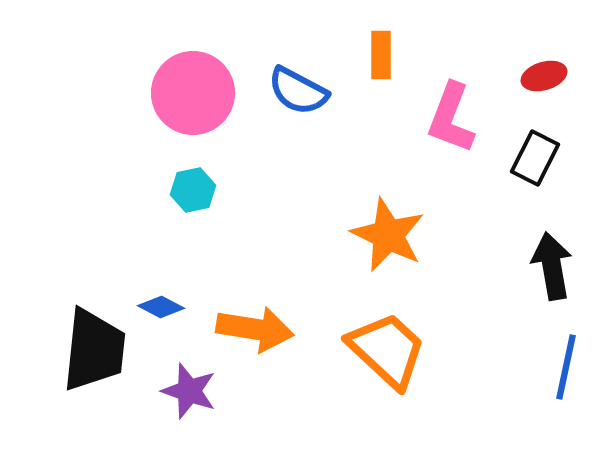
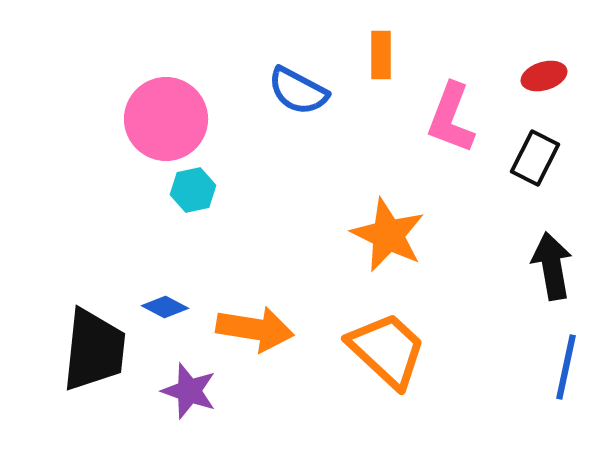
pink circle: moved 27 px left, 26 px down
blue diamond: moved 4 px right
